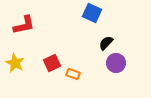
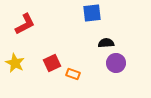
blue square: rotated 30 degrees counterclockwise
red L-shape: moved 1 px right, 1 px up; rotated 15 degrees counterclockwise
black semicircle: rotated 42 degrees clockwise
